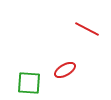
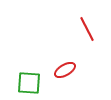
red line: rotated 35 degrees clockwise
